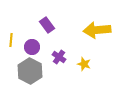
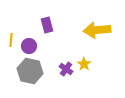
purple rectangle: rotated 21 degrees clockwise
purple circle: moved 3 px left, 1 px up
purple cross: moved 7 px right, 12 px down
yellow star: rotated 16 degrees clockwise
gray hexagon: rotated 15 degrees counterclockwise
